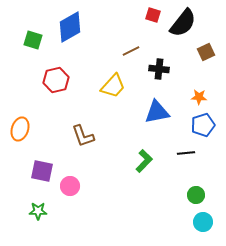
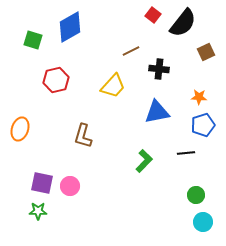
red square: rotated 21 degrees clockwise
brown L-shape: rotated 35 degrees clockwise
purple square: moved 12 px down
